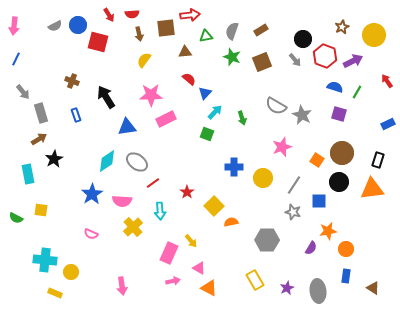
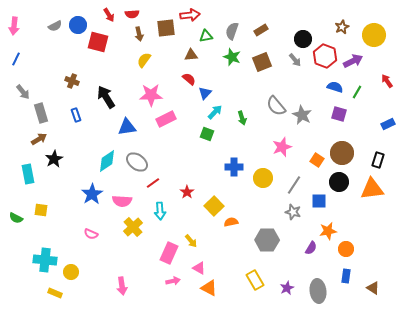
brown triangle at (185, 52): moved 6 px right, 3 px down
gray semicircle at (276, 106): rotated 20 degrees clockwise
